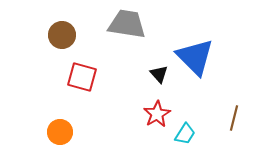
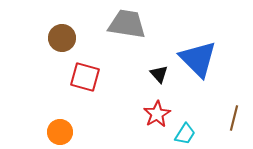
brown circle: moved 3 px down
blue triangle: moved 3 px right, 2 px down
red square: moved 3 px right
